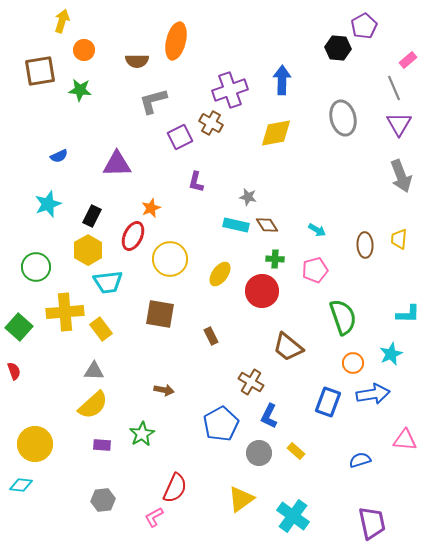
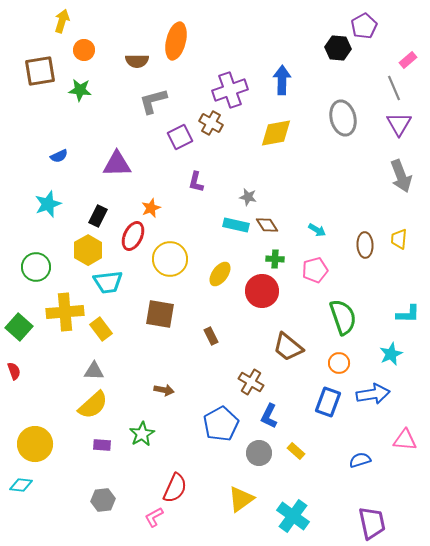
black rectangle at (92, 216): moved 6 px right
orange circle at (353, 363): moved 14 px left
